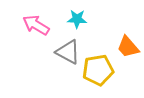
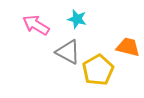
cyan star: rotated 12 degrees clockwise
orange trapezoid: rotated 145 degrees clockwise
yellow pentagon: rotated 20 degrees counterclockwise
